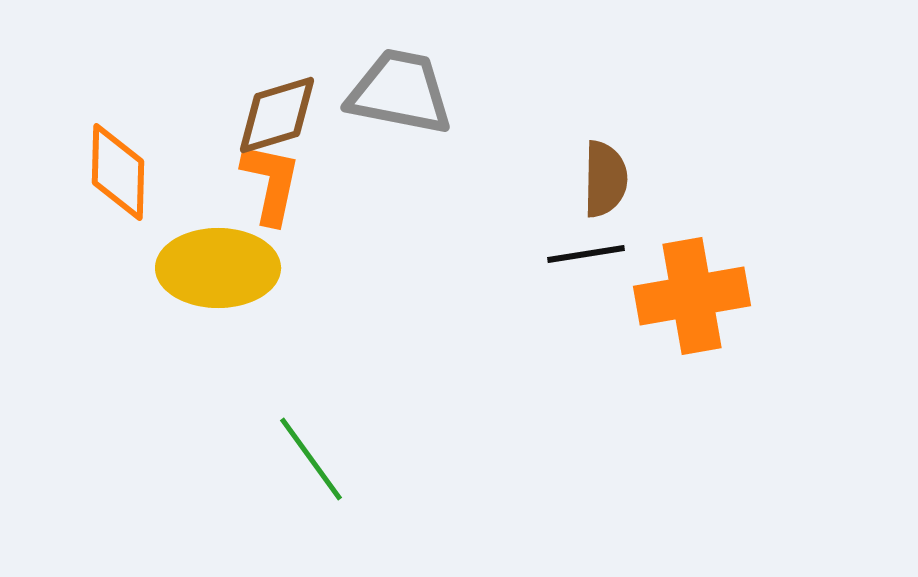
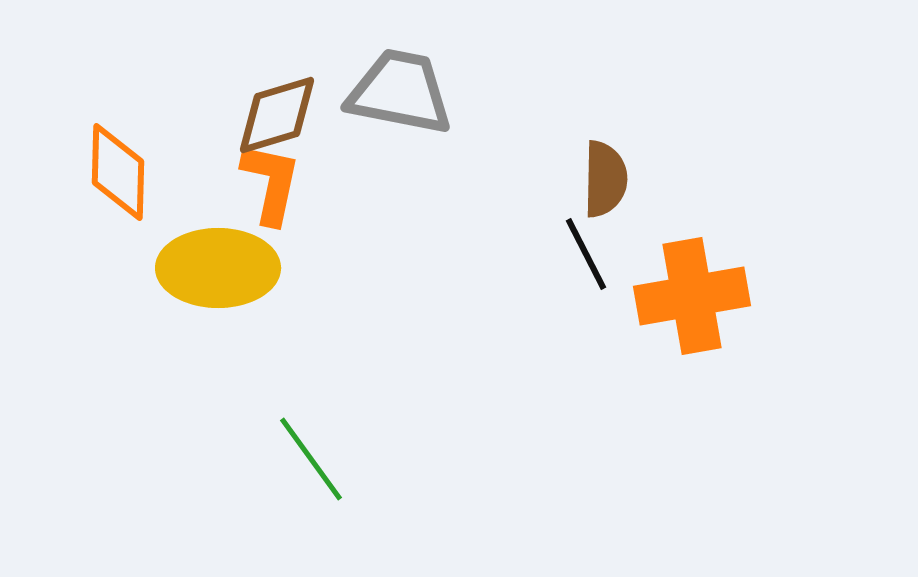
black line: rotated 72 degrees clockwise
